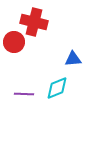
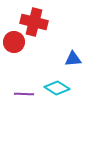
cyan diamond: rotated 55 degrees clockwise
